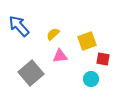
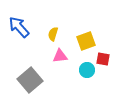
blue arrow: moved 1 px down
yellow semicircle: rotated 32 degrees counterclockwise
yellow square: moved 1 px left
gray square: moved 1 px left, 7 px down
cyan circle: moved 4 px left, 9 px up
